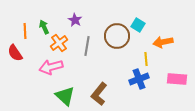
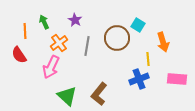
green arrow: moved 5 px up
brown circle: moved 2 px down
orange arrow: rotated 96 degrees counterclockwise
red semicircle: moved 4 px right, 2 px down
yellow line: moved 2 px right
pink arrow: rotated 50 degrees counterclockwise
green triangle: moved 2 px right
